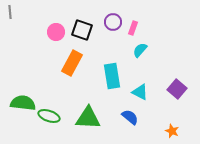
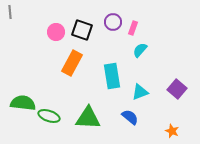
cyan triangle: rotated 48 degrees counterclockwise
